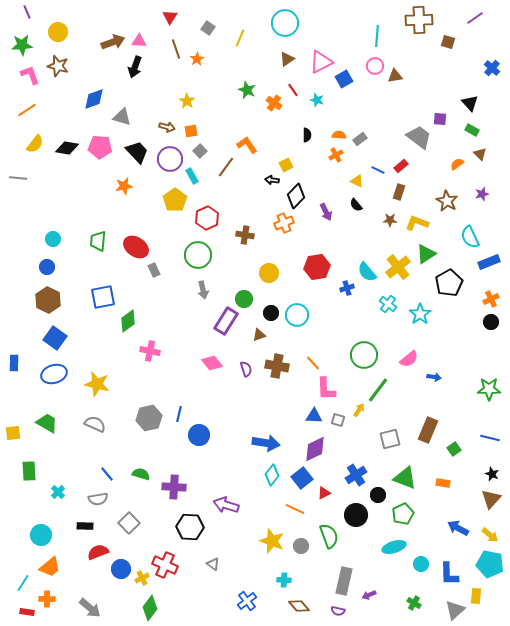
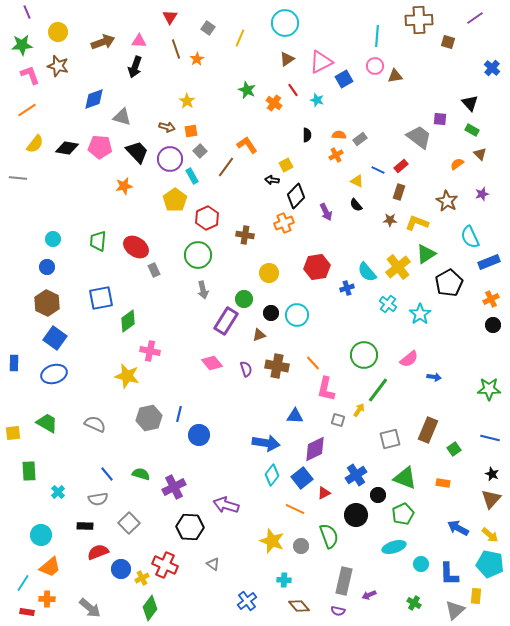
brown arrow at (113, 42): moved 10 px left
blue square at (103, 297): moved 2 px left, 1 px down
brown hexagon at (48, 300): moved 1 px left, 3 px down
black circle at (491, 322): moved 2 px right, 3 px down
yellow star at (97, 384): moved 30 px right, 8 px up
pink L-shape at (326, 389): rotated 15 degrees clockwise
blue triangle at (314, 416): moved 19 px left
purple cross at (174, 487): rotated 30 degrees counterclockwise
